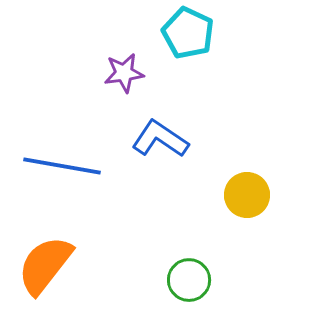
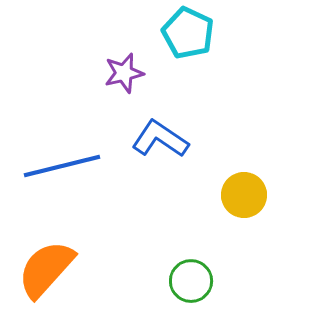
purple star: rotated 6 degrees counterclockwise
blue line: rotated 24 degrees counterclockwise
yellow circle: moved 3 px left
orange semicircle: moved 1 px right, 4 px down; rotated 4 degrees clockwise
green circle: moved 2 px right, 1 px down
